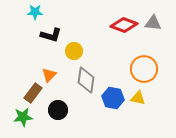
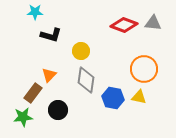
yellow circle: moved 7 px right
yellow triangle: moved 1 px right, 1 px up
